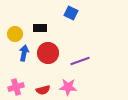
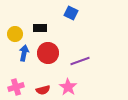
pink star: rotated 30 degrees clockwise
